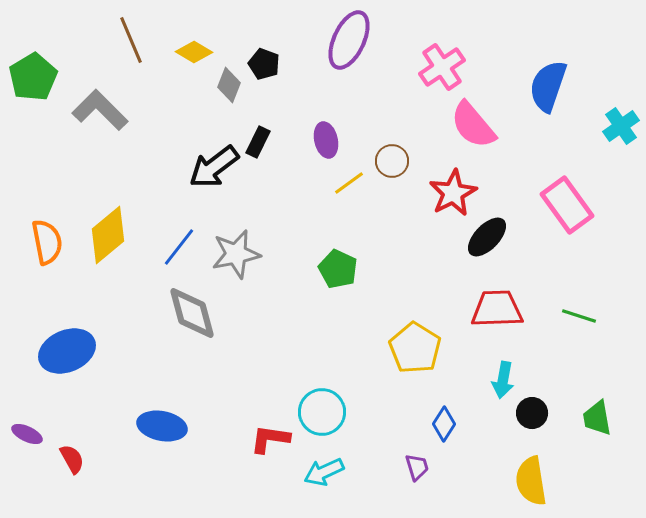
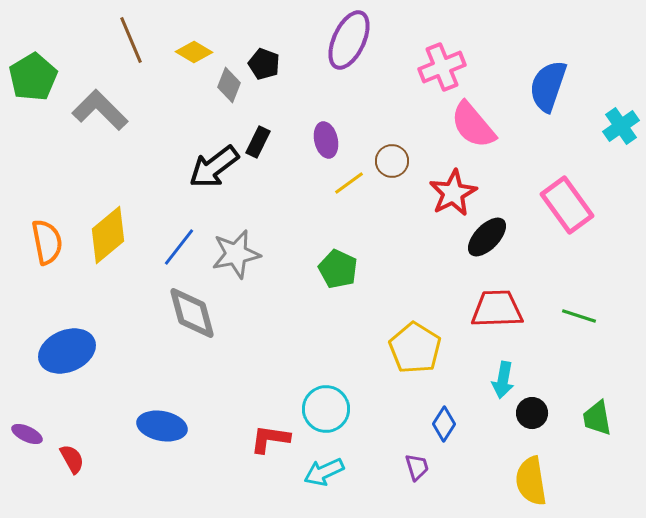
pink cross at (442, 67): rotated 12 degrees clockwise
cyan circle at (322, 412): moved 4 px right, 3 px up
